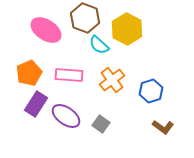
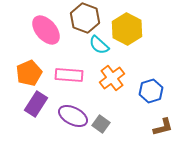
pink ellipse: rotated 16 degrees clockwise
orange cross: moved 2 px up
purple ellipse: moved 7 px right; rotated 8 degrees counterclockwise
brown L-shape: rotated 50 degrees counterclockwise
